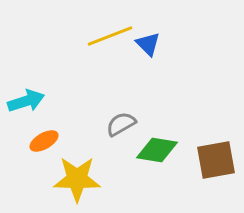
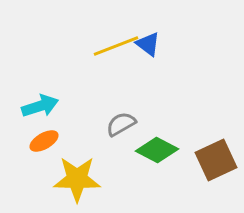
yellow line: moved 6 px right, 10 px down
blue triangle: rotated 8 degrees counterclockwise
cyan arrow: moved 14 px right, 5 px down
green diamond: rotated 18 degrees clockwise
brown square: rotated 15 degrees counterclockwise
